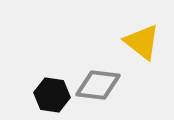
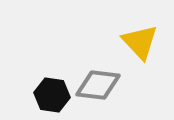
yellow triangle: moved 2 px left; rotated 9 degrees clockwise
